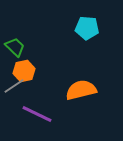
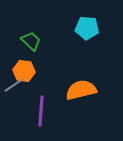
green trapezoid: moved 16 px right, 6 px up
orange hexagon: rotated 20 degrees clockwise
gray line: moved 1 px up
purple line: moved 4 px right, 3 px up; rotated 68 degrees clockwise
